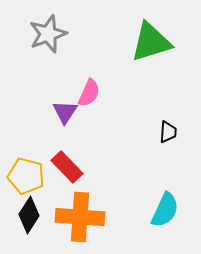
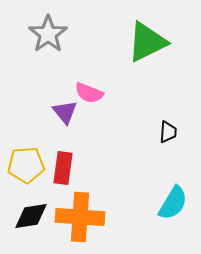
gray star: rotated 15 degrees counterclockwise
green triangle: moved 4 px left; rotated 9 degrees counterclockwise
pink semicircle: rotated 88 degrees clockwise
purple triangle: rotated 12 degrees counterclockwise
red rectangle: moved 4 px left, 1 px down; rotated 52 degrees clockwise
yellow pentagon: moved 11 px up; rotated 18 degrees counterclockwise
cyan semicircle: moved 8 px right, 7 px up; rotated 6 degrees clockwise
black diamond: moved 2 px right, 1 px down; rotated 48 degrees clockwise
